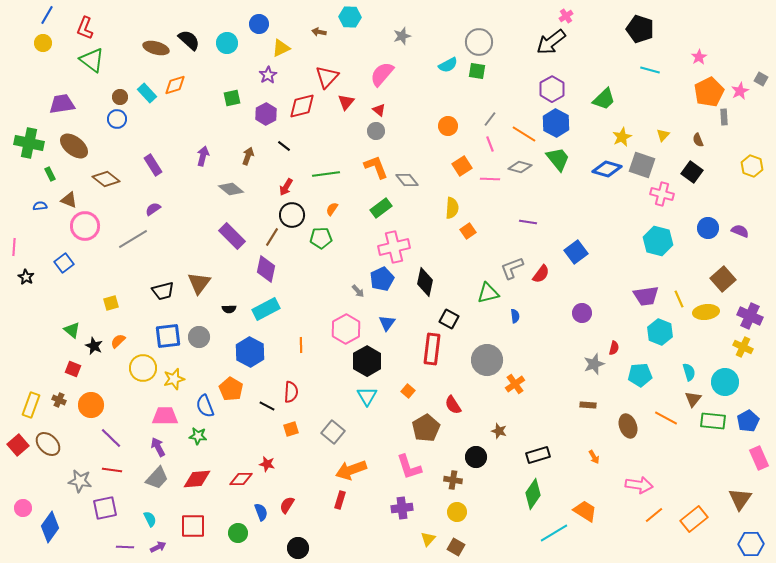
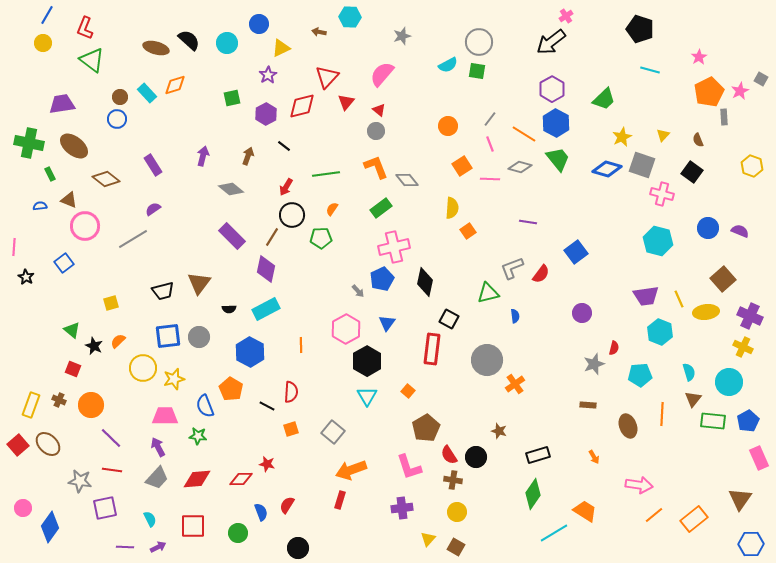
cyan circle at (725, 382): moved 4 px right
red semicircle at (453, 405): moved 4 px left, 50 px down
orange line at (666, 418): moved 4 px left, 4 px up; rotated 65 degrees clockwise
